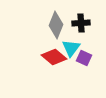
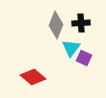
red diamond: moved 21 px left, 20 px down
